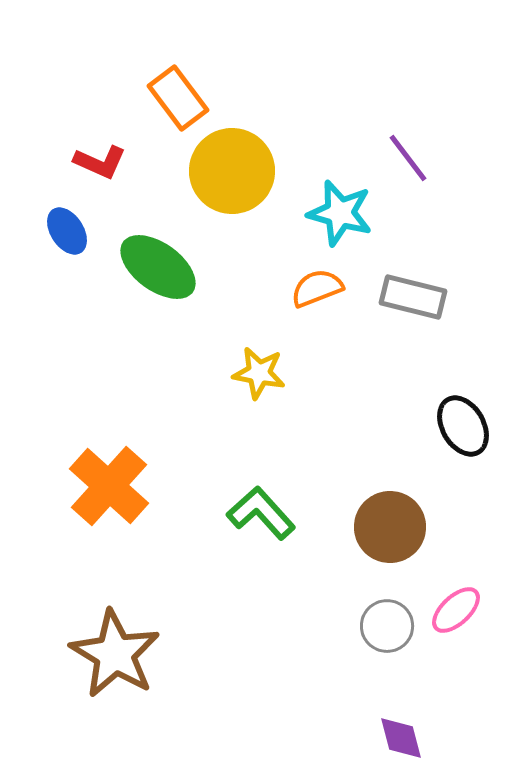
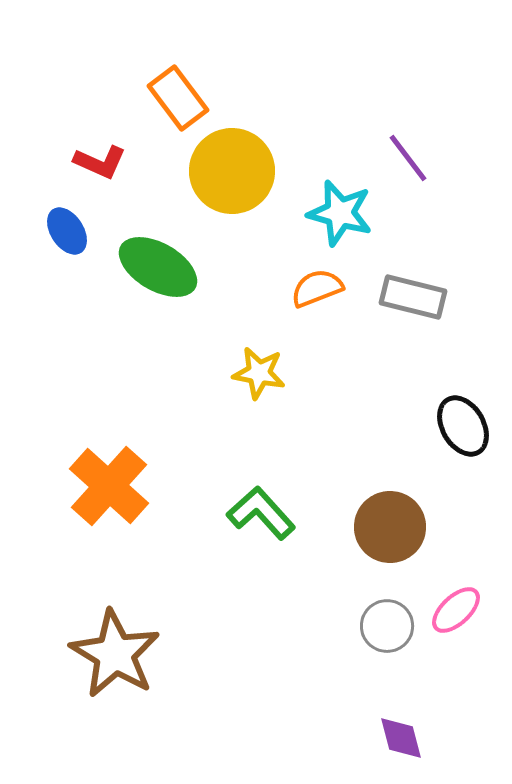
green ellipse: rotated 6 degrees counterclockwise
